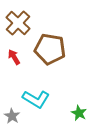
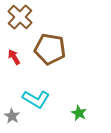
brown cross: moved 2 px right, 6 px up
